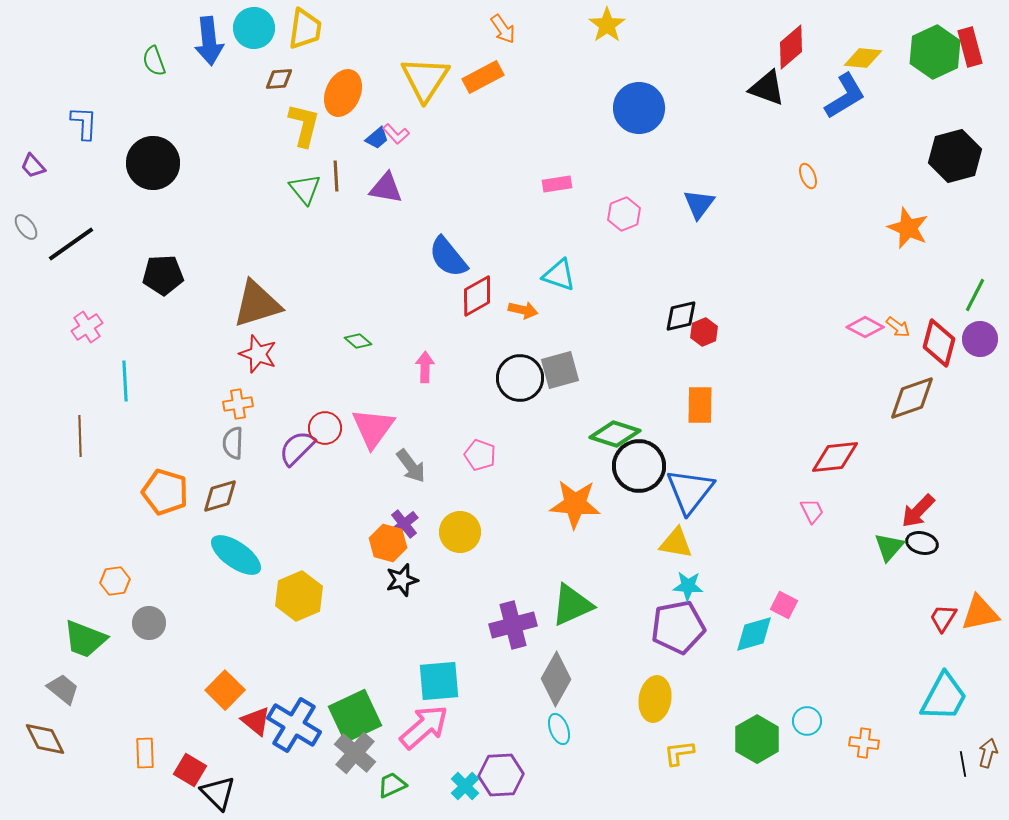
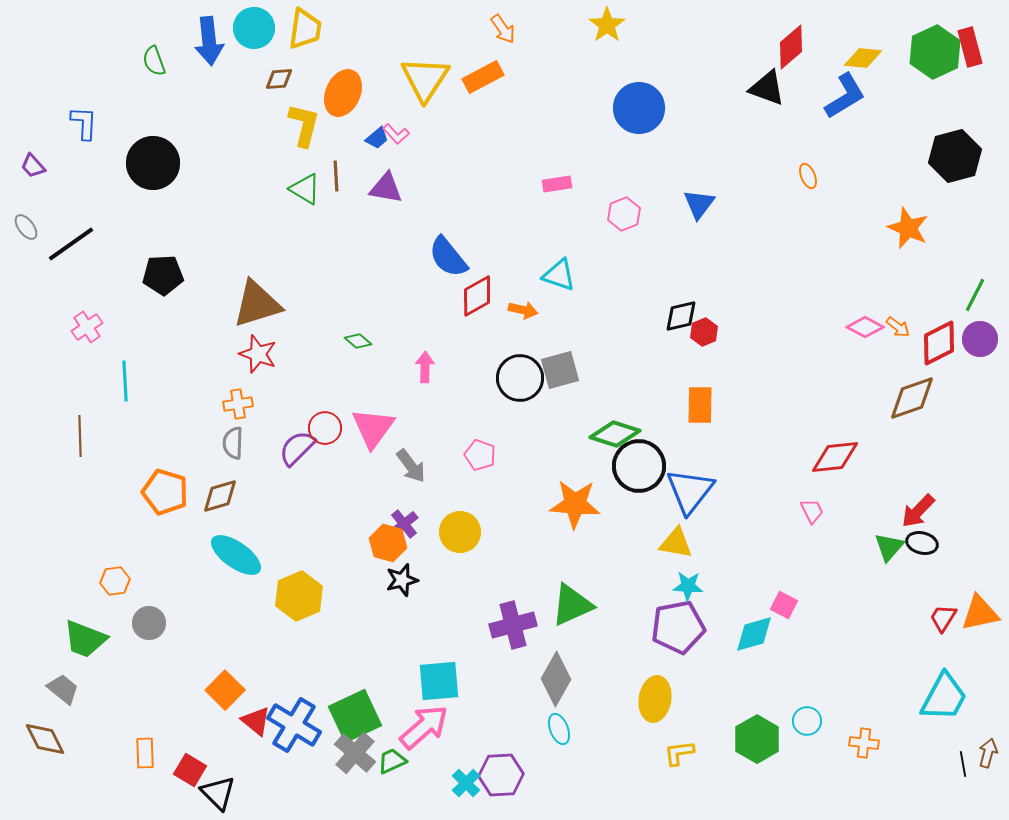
green triangle at (305, 189): rotated 20 degrees counterclockwise
red diamond at (939, 343): rotated 48 degrees clockwise
green trapezoid at (392, 785): moved 24 px up
cyan cross at (465, 786): moved 1 px right, 3 px up
